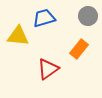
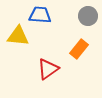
blue trapezoid: moved 4 px left, 3 px up; rotated 20 degrees clockwise
